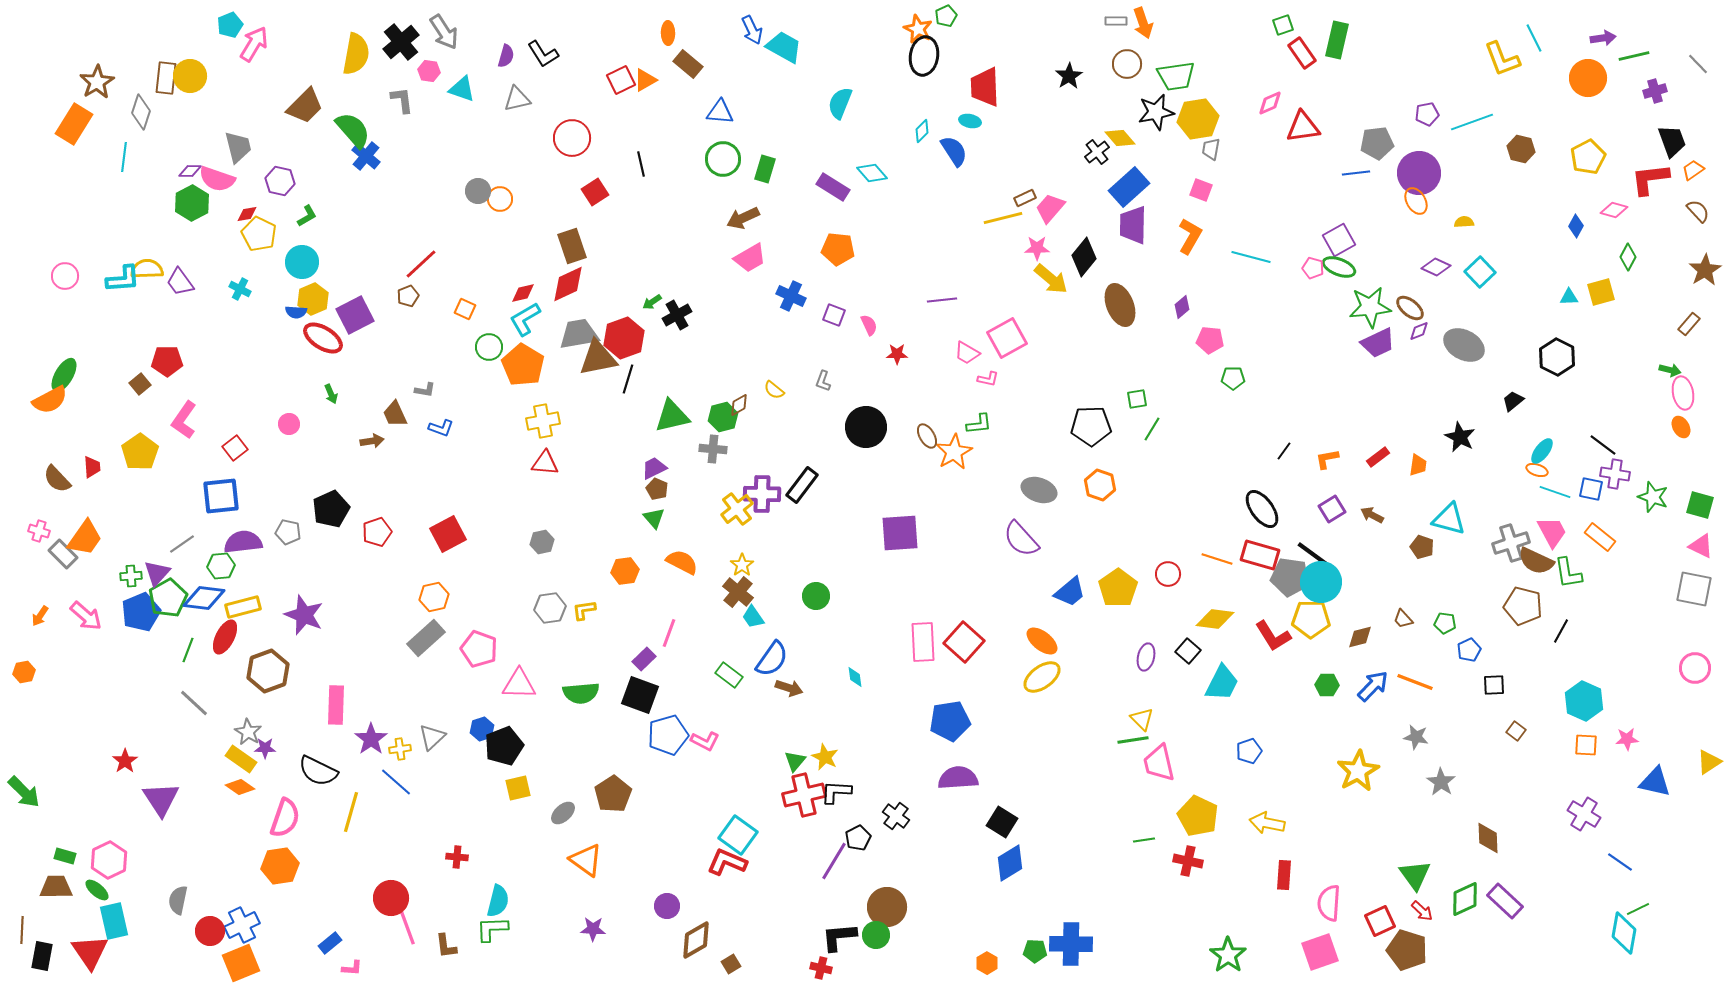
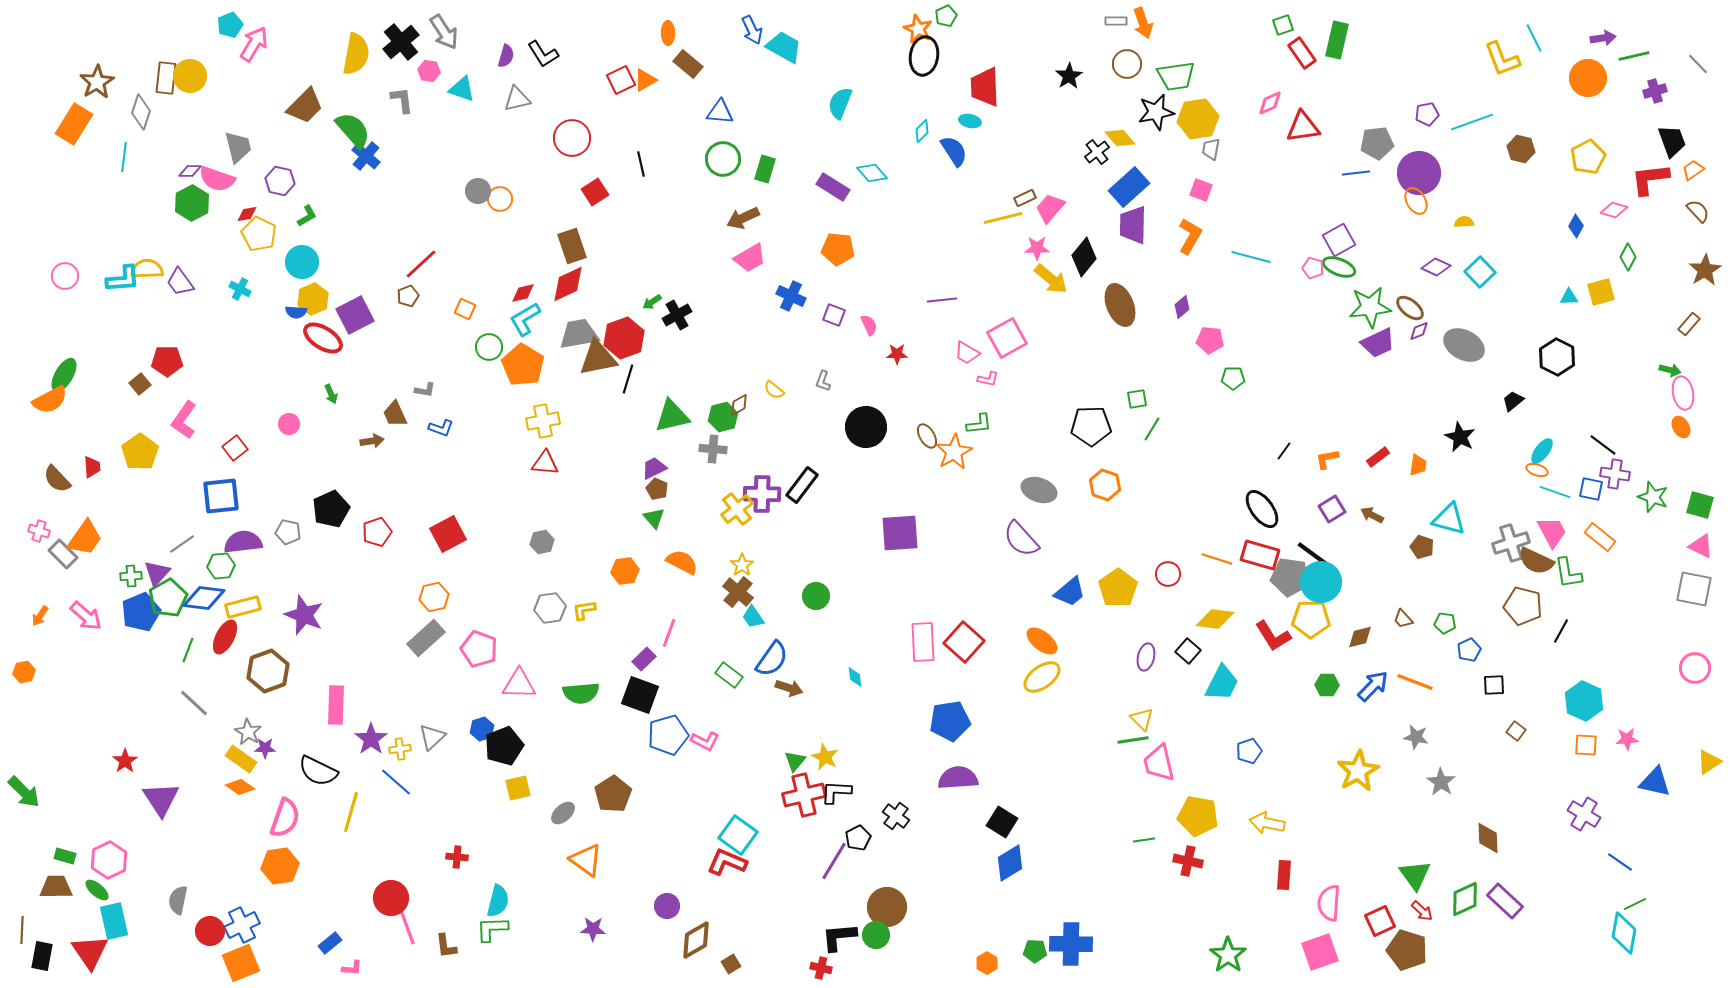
orange hexagon at (1100, 485): moved 5 px right
yellow pentagon at (1198, 816): rotated 15 degrees counterclockwise
green line at (1638, 909): moved 3 px left, 5 px up
